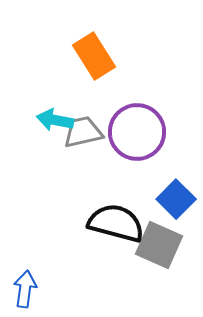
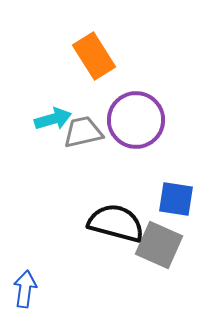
cyan arrow: moved 2 px left, 1 px up; rotated 153 degrees clockwise
purple circle: moved 1 px left, 12 px up
blue square: rotated 36 degrees counterclockwise
